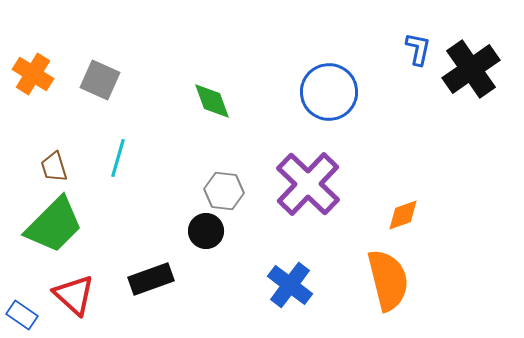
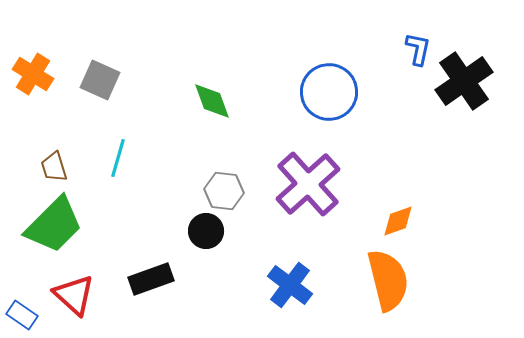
black cross: moved 7 px left, 12 px down
purple cross: rotated 4 degrees clockwise
orange diamond: moved 5 px left, 6 px down
